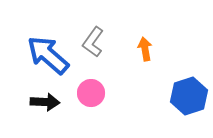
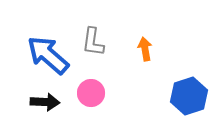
gray L-shape: rotated 28 degrees counterclockwise
